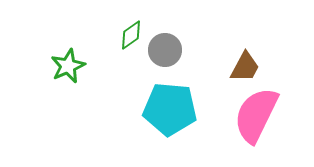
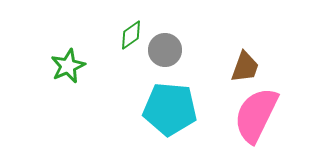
brown trapezoid: rotated 8 degrees counterclockwise
